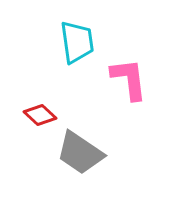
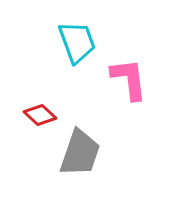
cyan trapezoid: rotated 12 degrees counterclockwise
gray trapezoid: rotated 105 degrees counterclockwise
